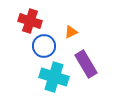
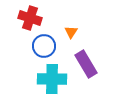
red cross: moved 3 px up
orange triangle: rotated 32 degrees counterclockwise
cyan cross: moved 2 px left, 2 px down; rotated 16 degrees counterclockwise
